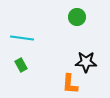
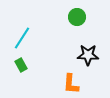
cyan line: rotated 65 degrees counterclockwise
black star: moved 2 px right, 7 px up
orange L-shape: moved 1 px right
